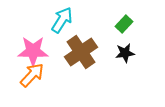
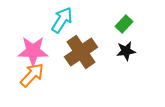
black star: moved 1 px right, 2 px up
